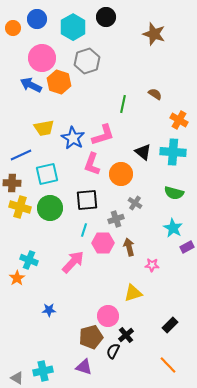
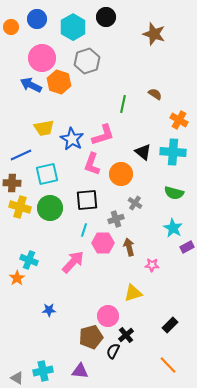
orange circle at (13, 28): moved 2 px left, 1 px up
blue star at (73, 138): moved 1 px left, 1 px down
purple triangle at (84, 367): moved 4 px left, 4 px down; rotated 12 degrees counterclockwise
